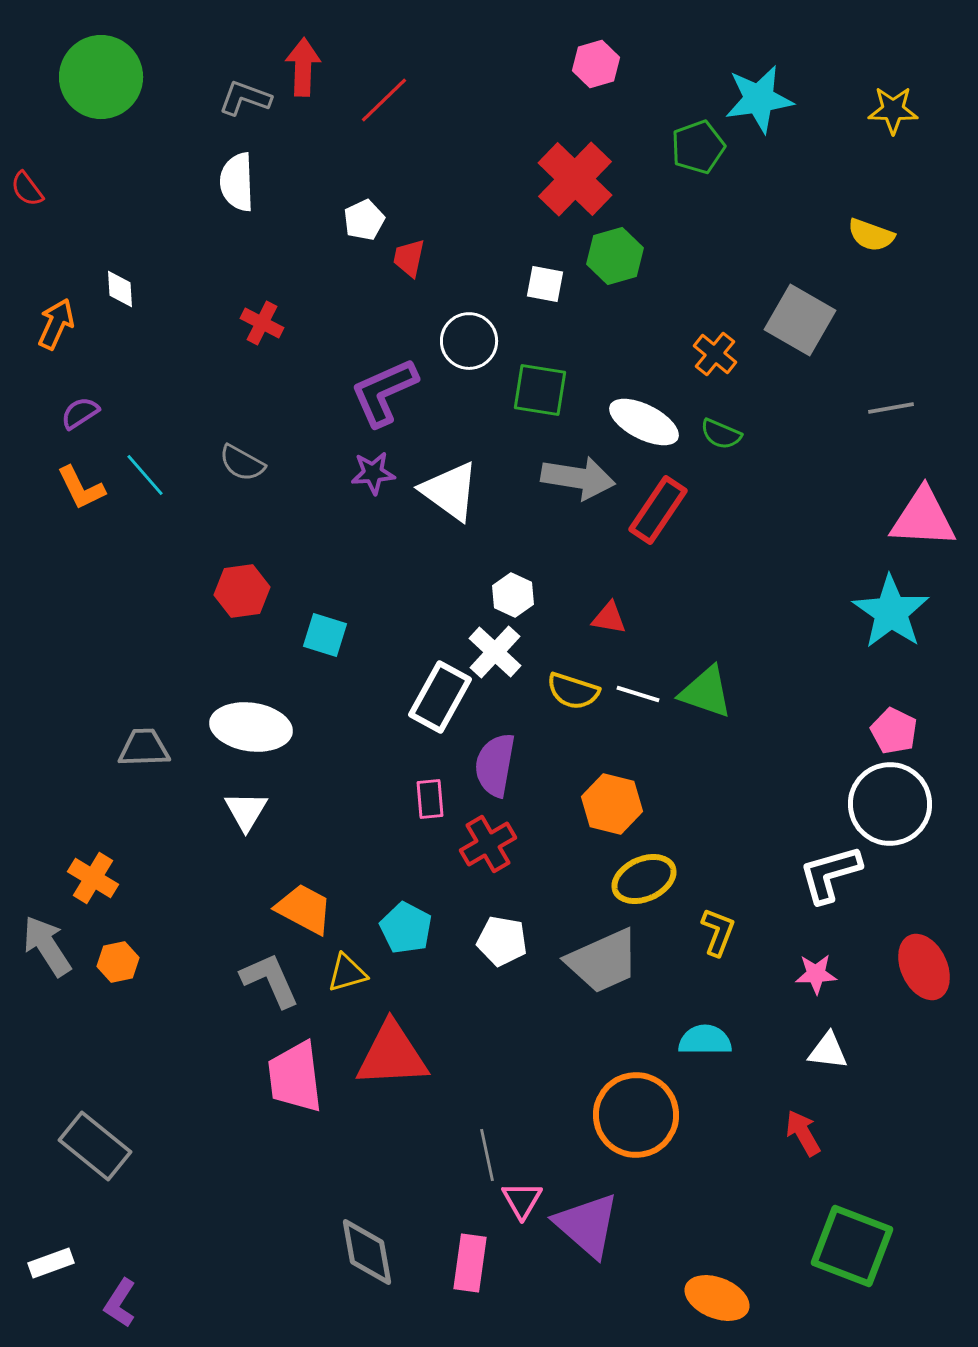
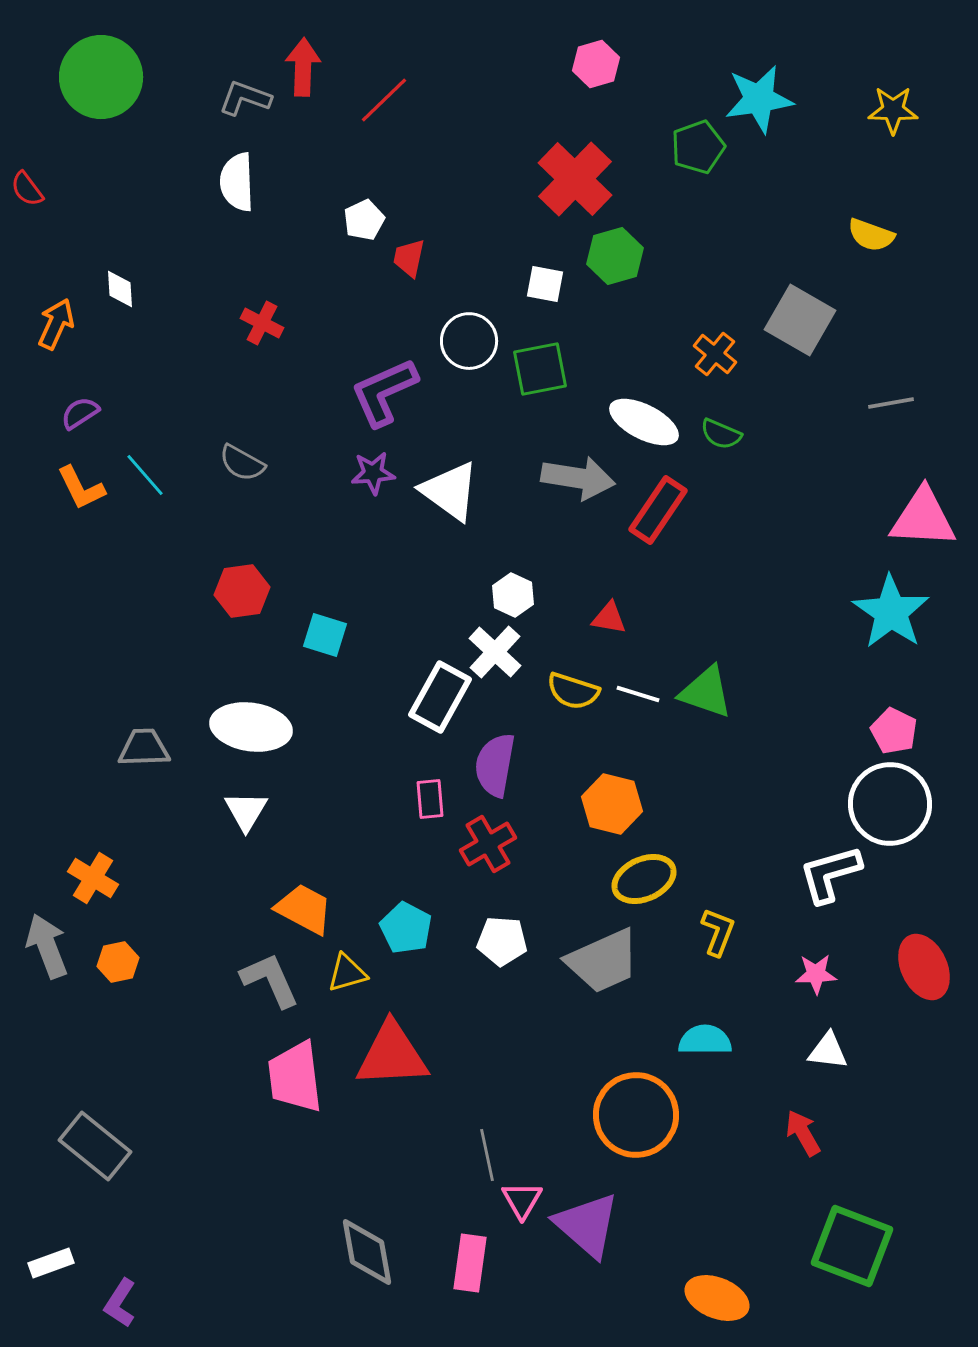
green square at (540, 390): moved 21 px up; rotated 20 degrees counterclockwise
gray line at (891, 408): moved 5 px up
white pentagon at (502, 941): rotated 6 degrees counterclockwise
gray arrow at (47, 946): rotated 12 degrees clockwise
